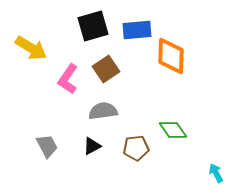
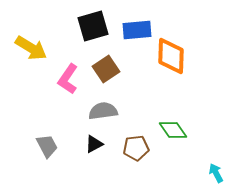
black triangle: moved 2 px right, 2 px up
